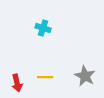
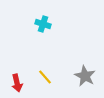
cyan cross: moved 4 px up
yellow line: rotated 49 degrees clockwise
